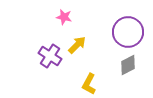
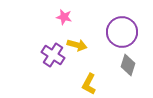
purple circle: moved 6 px left
yellow arrow: rotated 60 degrees clockwise
purple cross: moved 3 px right, 1 px up
gray diamond: rotated 45 degrees counterclockwise
